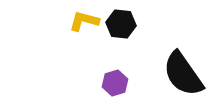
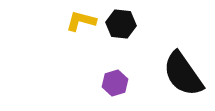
yellow L-shape: moved 3 px left
